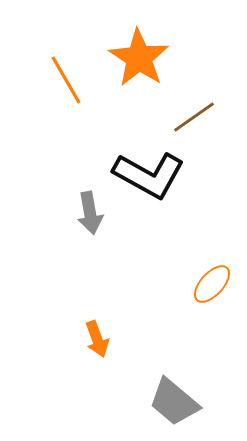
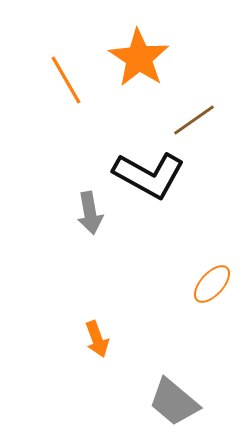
brown line: moved 3 px down
